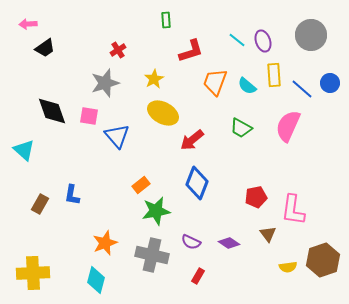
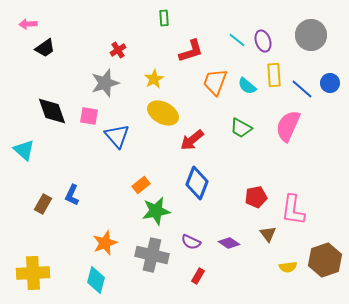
green rectangle: moved 2 px left, 2 px up
blue L-shape: rotated 15 degrees clockwise
brown rectangle: moved 3 px right
brown hexagon: moved 2 px right
